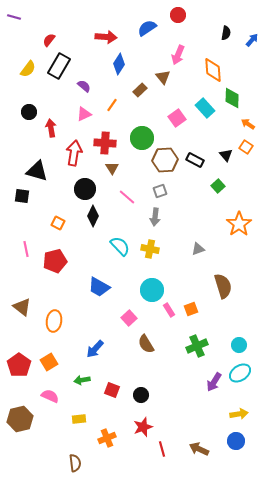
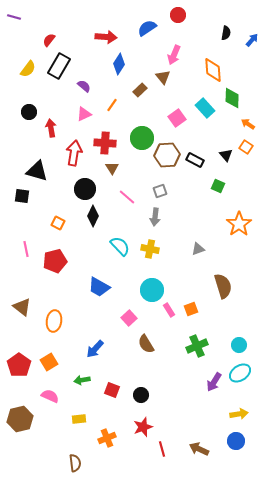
pink arrow at (178, 55): moved 4 px left
brown hexagon at (165, 160): moved 2 px right, 5 px up
green square at (218, 186): rotated 24 degrees counterclockwise
